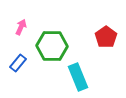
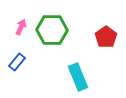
green hexagon: moved 16 px up
blue rectangle: moved 1 px left, 1 px up
